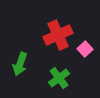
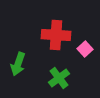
red cross: moved 2 px left; rotated 28 degrees clockwise
green arrow: moved 2 px left
